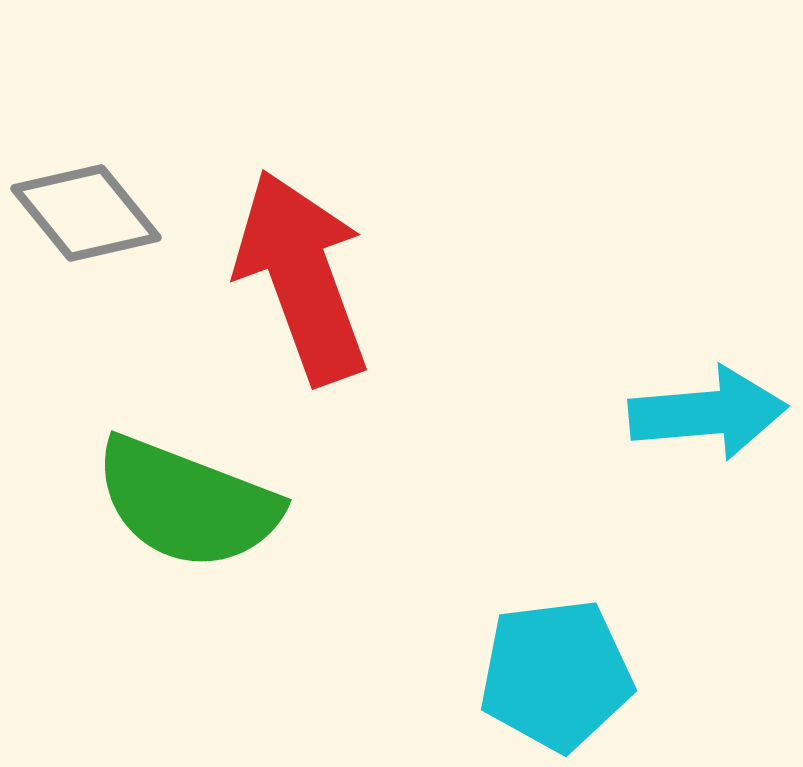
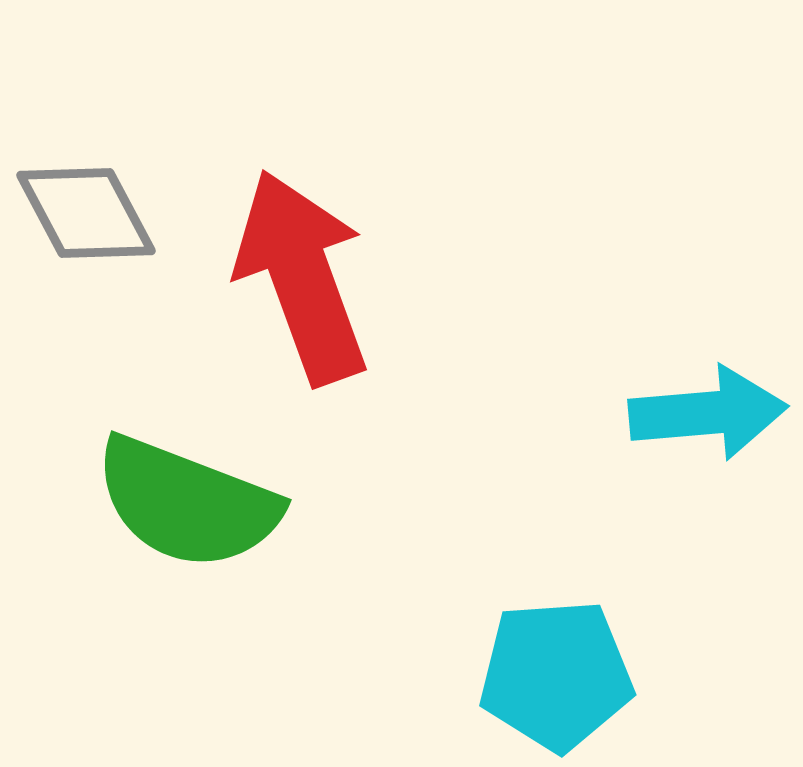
gray diamond: rotated 11 degrees clockwise
cyan pentagon: rotated 3 degrees clockwise
